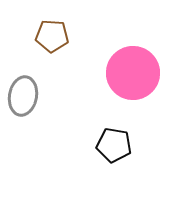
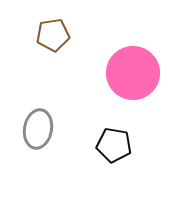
brown pentagon: moved 1 px right, 1 px up; rotated 12 degrees counterclockwise
gray ellipse: moved 15 px right, 33 px down
